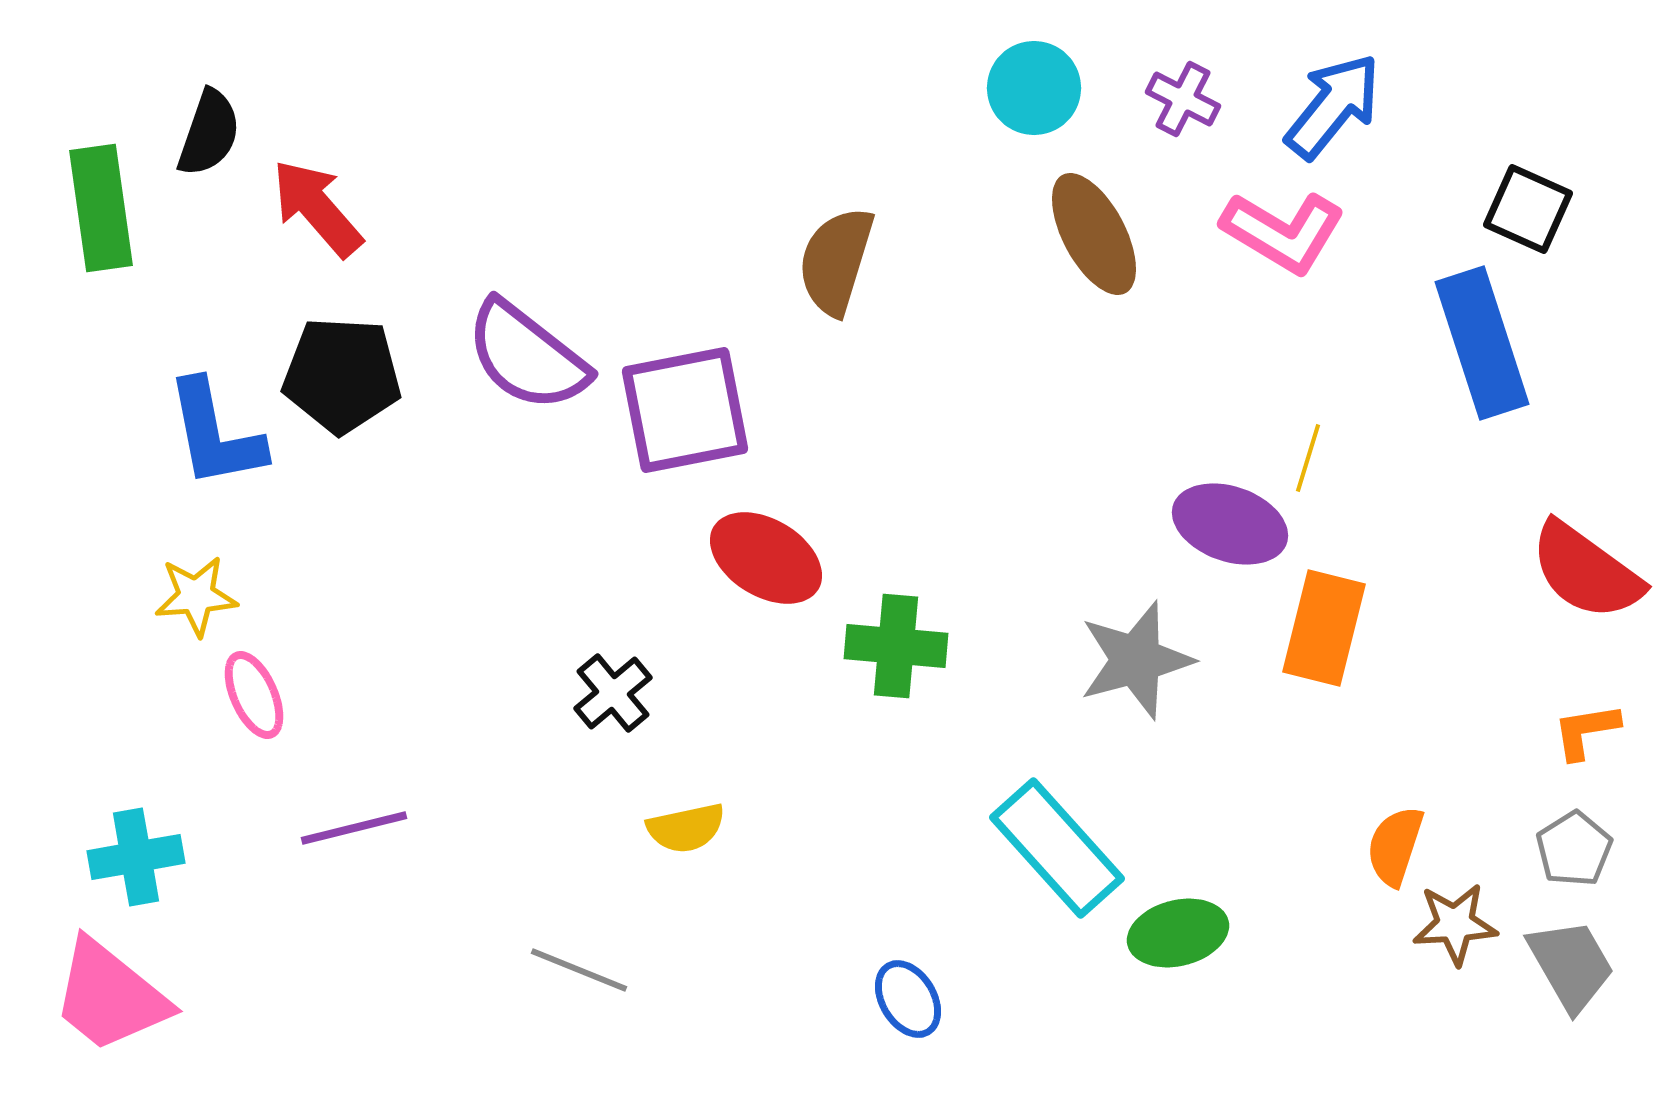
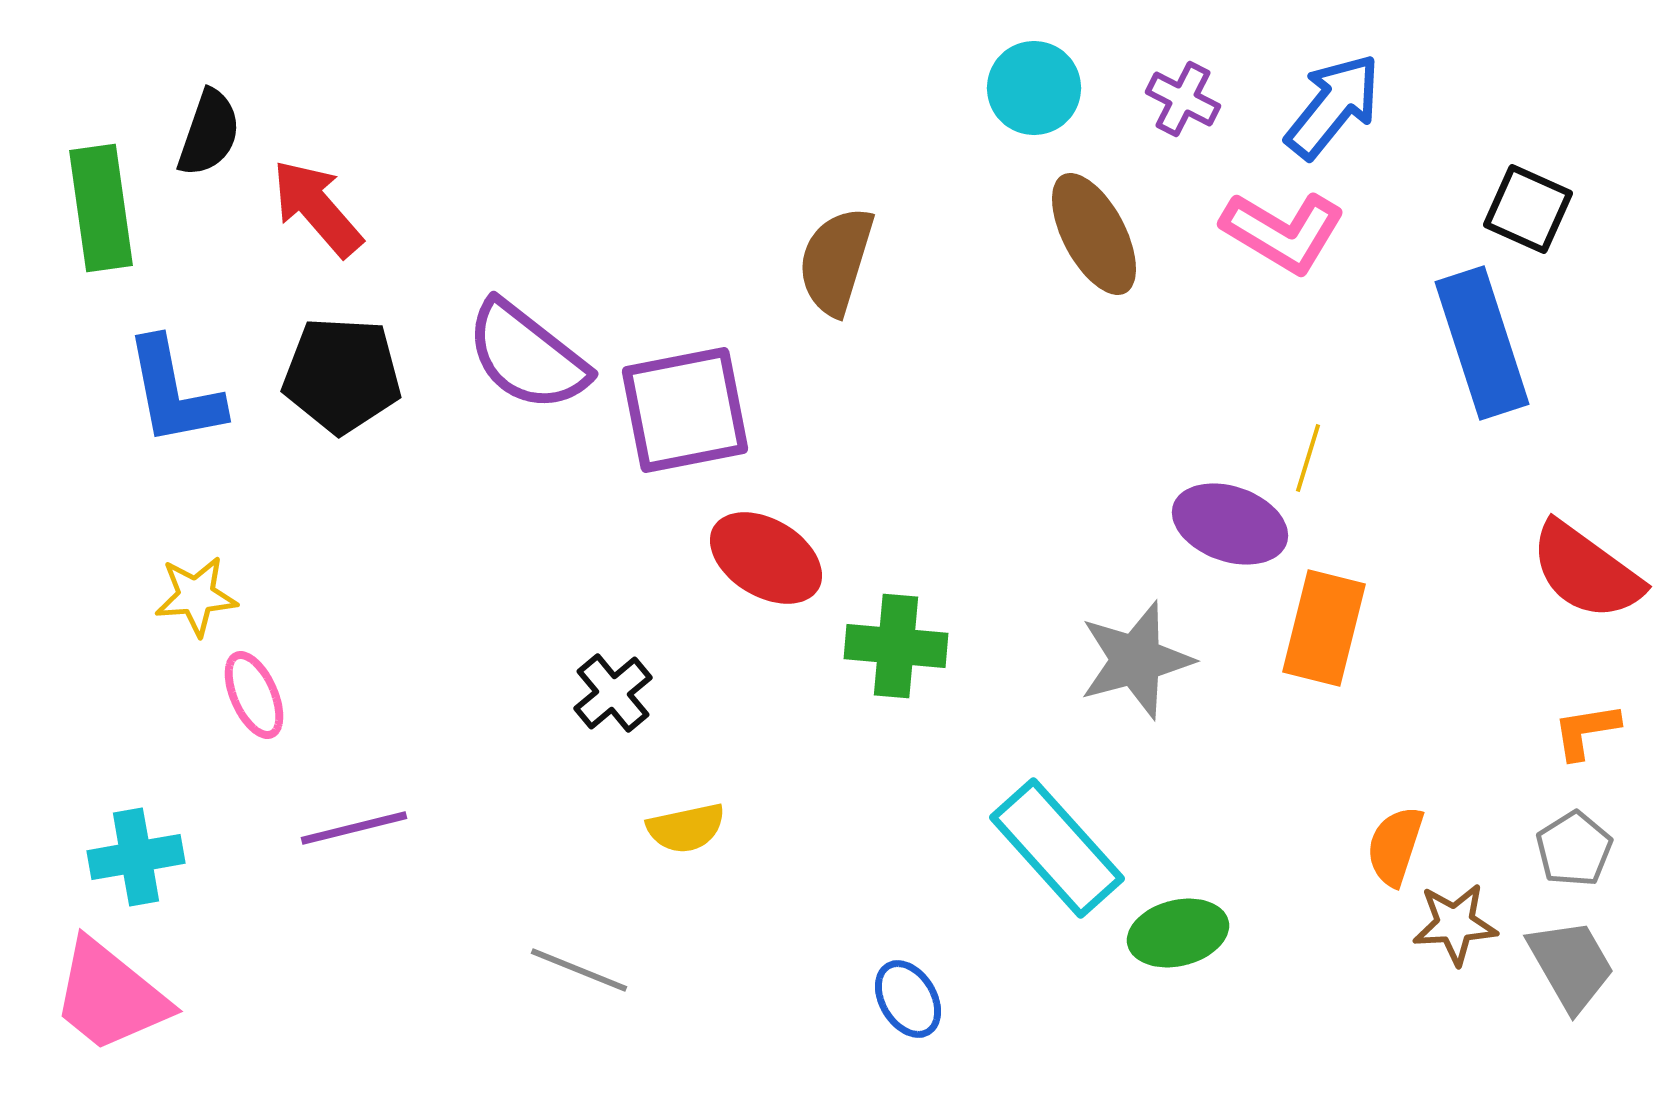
blue L-shape: moved 41 px left, 42 px up
